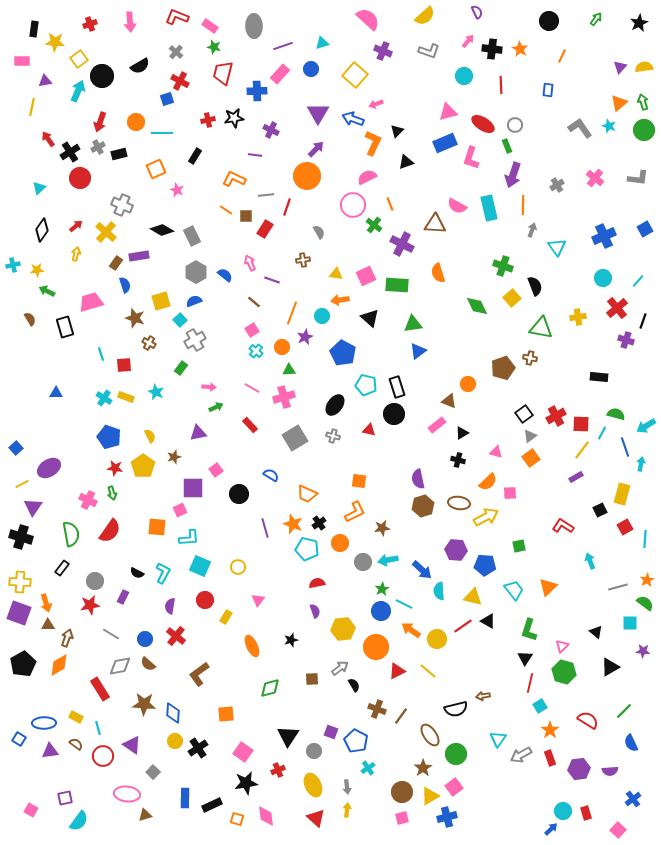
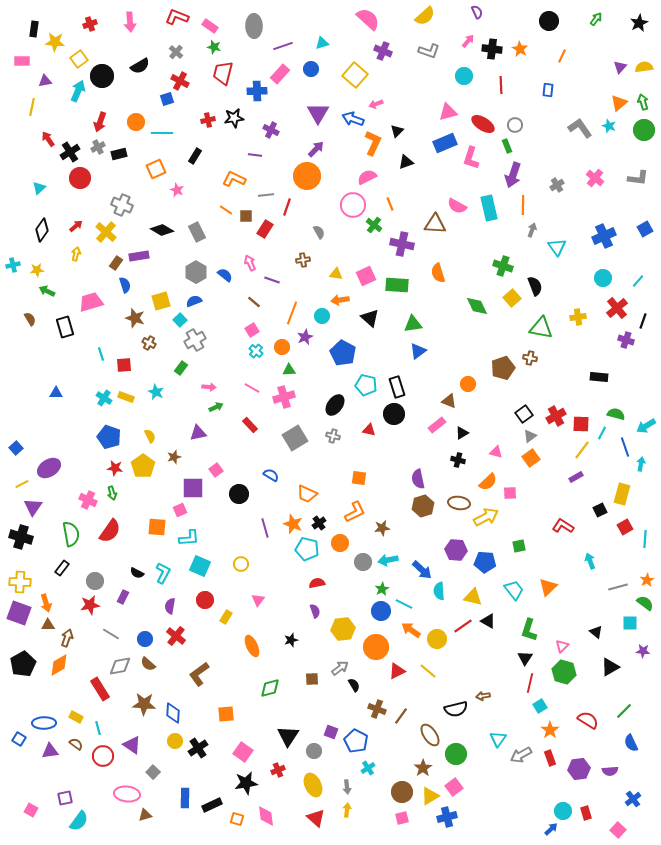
gray rectangle at (192, 236): moved 5 px right, 4 px up
purple cross at (402, 244): rotated 15 degrees counterclockwise
orange square at (359, 481): moved 3 px up
blue pentagon at (485, 565): moved 3 px up
yellow circle at (238, 567): moved 3 px right, 3 px up
